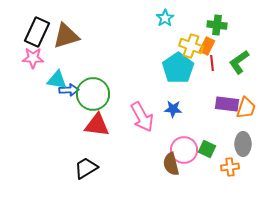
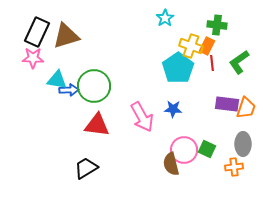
green circle: moved 1 px right, 8 px up
orange cross: moved 4 px right
